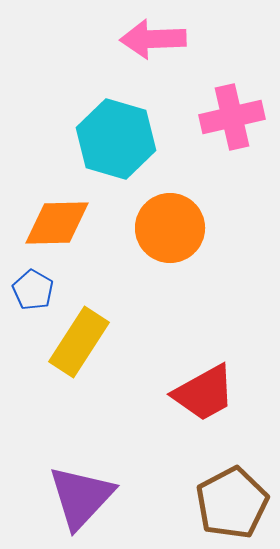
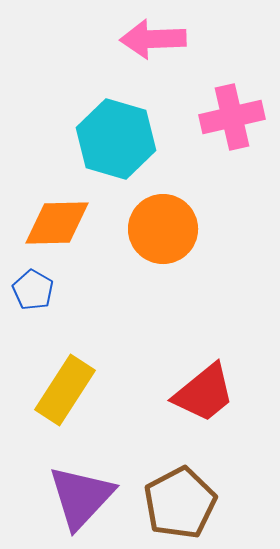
orange circle: moved 7 px left, 1 px down
yellow rectangle: moved 14 px left, 48 px down
red trapezoid: rotated 10 degrees counterclockwise
brown pentagon: moved 52 px left
